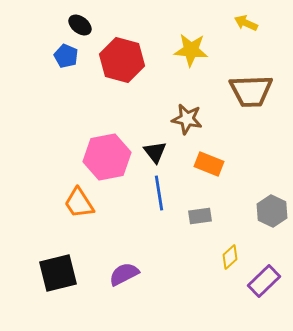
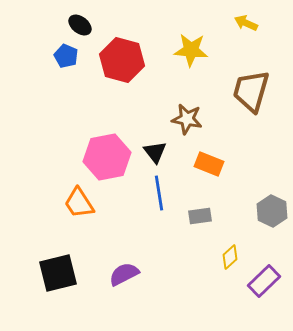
brown trapezoid: rotated 108 degrees clockwise
